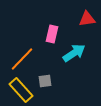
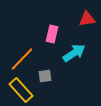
gray square: moved 5 px up
